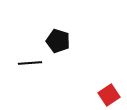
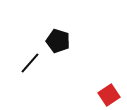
black line: rotated 45 degrees counterclockwise
